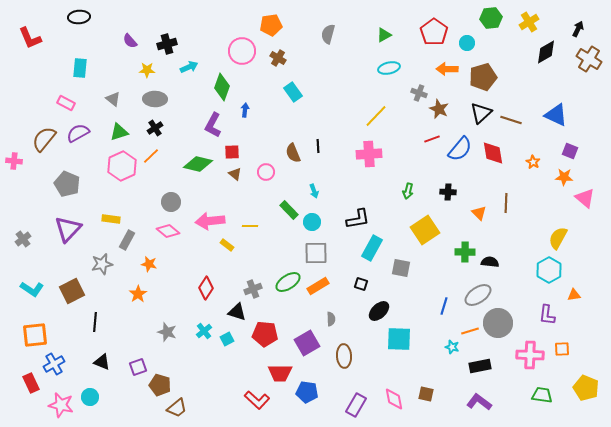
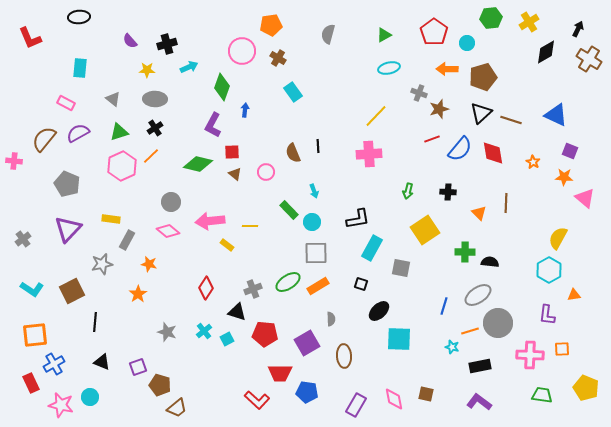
brown star at (439, 109): rotated 30 degrees clockwise
